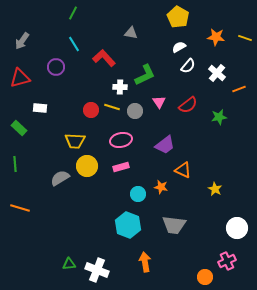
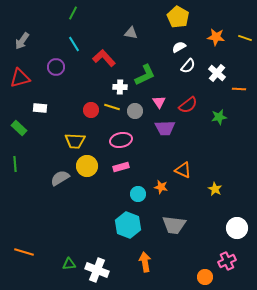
orange line at (239, 89): rotated 24 degrees clockwise
purple trapezoid at (165, 145): moved 17 px up; rotated 35 degrees clockwise
orange line at (20, 208): moved 4 px right, 44 px down
